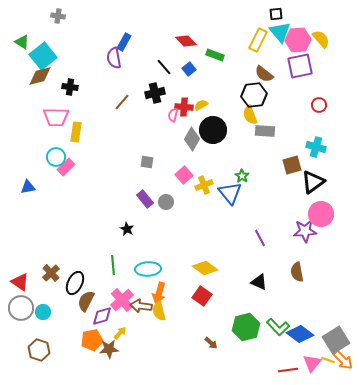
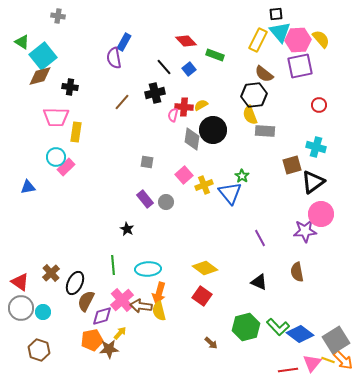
gray diamond at (192, 139): rotated 20 degrees counterclockwise
